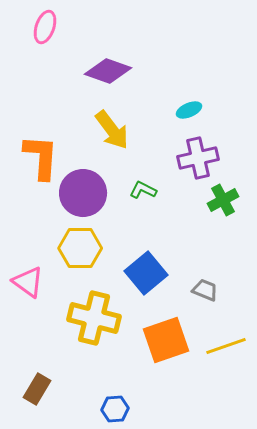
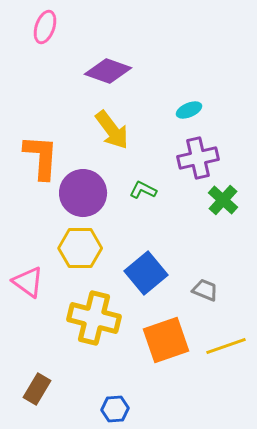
green cross: rotated 20 degrees counterclockwise
